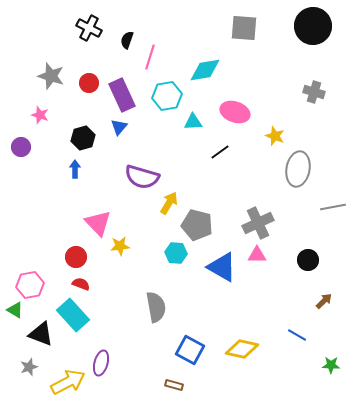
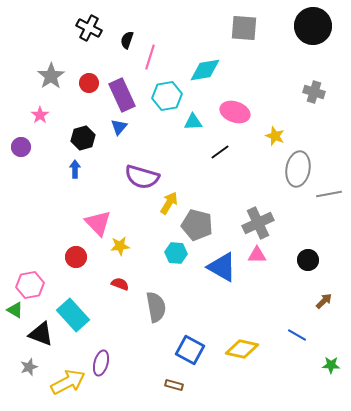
gray star at (51, 76): rotated 20 degrees clockwise
pink star at (40, 115): rotated 18 degrees clockwise
gray line at (333, 207): moved 4 px left, 13 px up
red semicircle at (81, 284): moved 39 px right
